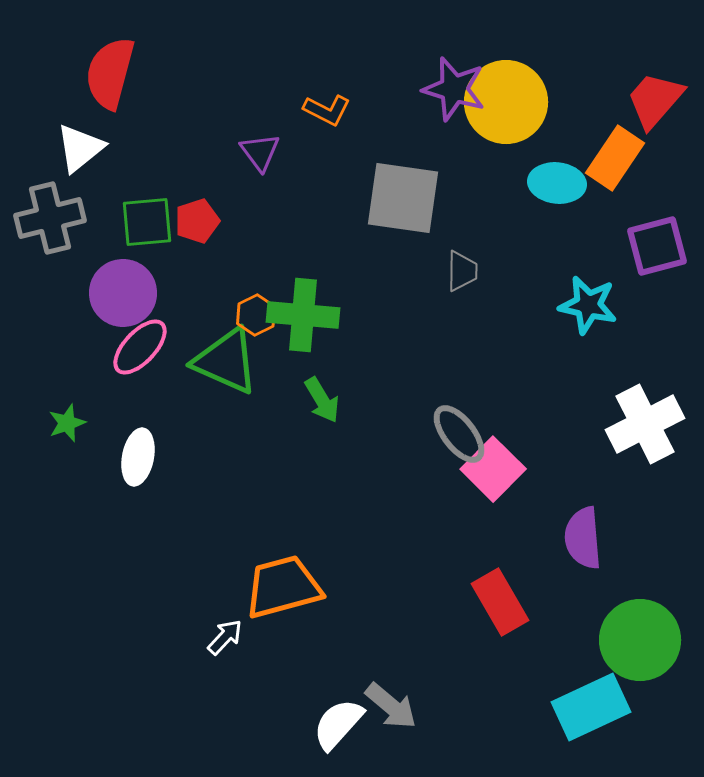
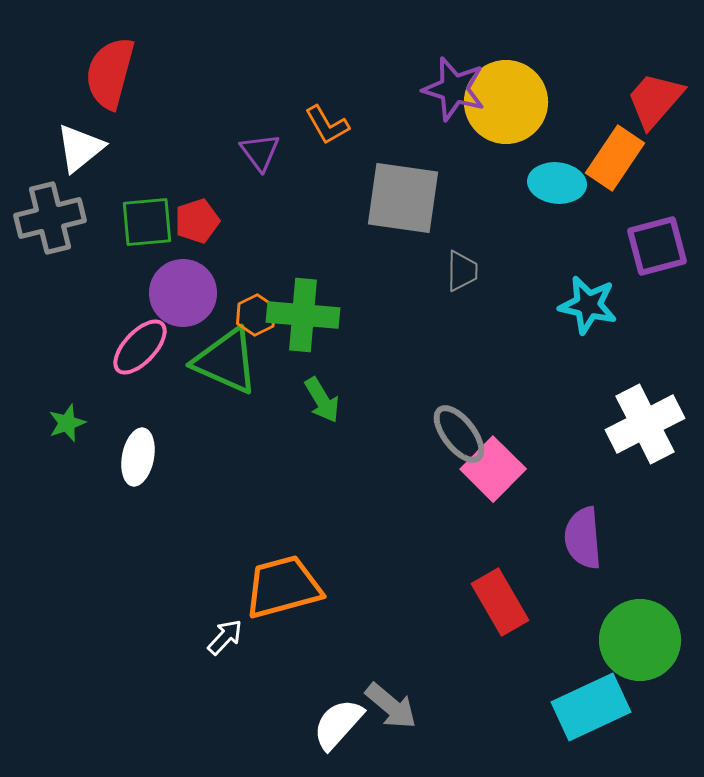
orange L-shape: moved 15 px down; rotated 33 degrees clockwise
purple circle: moved 60 px right
